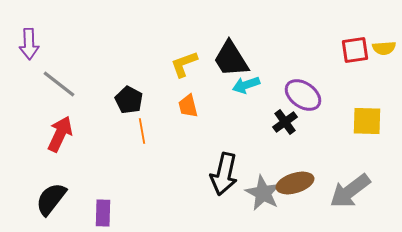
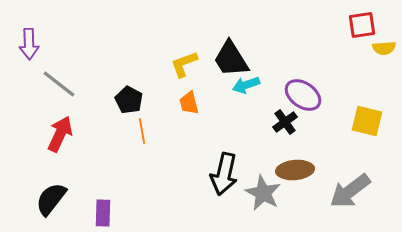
red square: moved 7 px right, 25 px up
orange trapezoid: moved 1 px right, 3 px up
yellow square: rotated 12 degrees clockwise
brown ellipse: moved 13 px up; rotated 12 degrees clockwise
